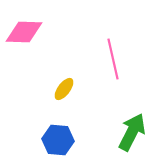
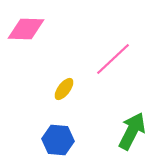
pink diamond: moved 2 px right, 3 px up
pink line: rotated 60 degrees clockwise
green arrow: moved 1 px up
